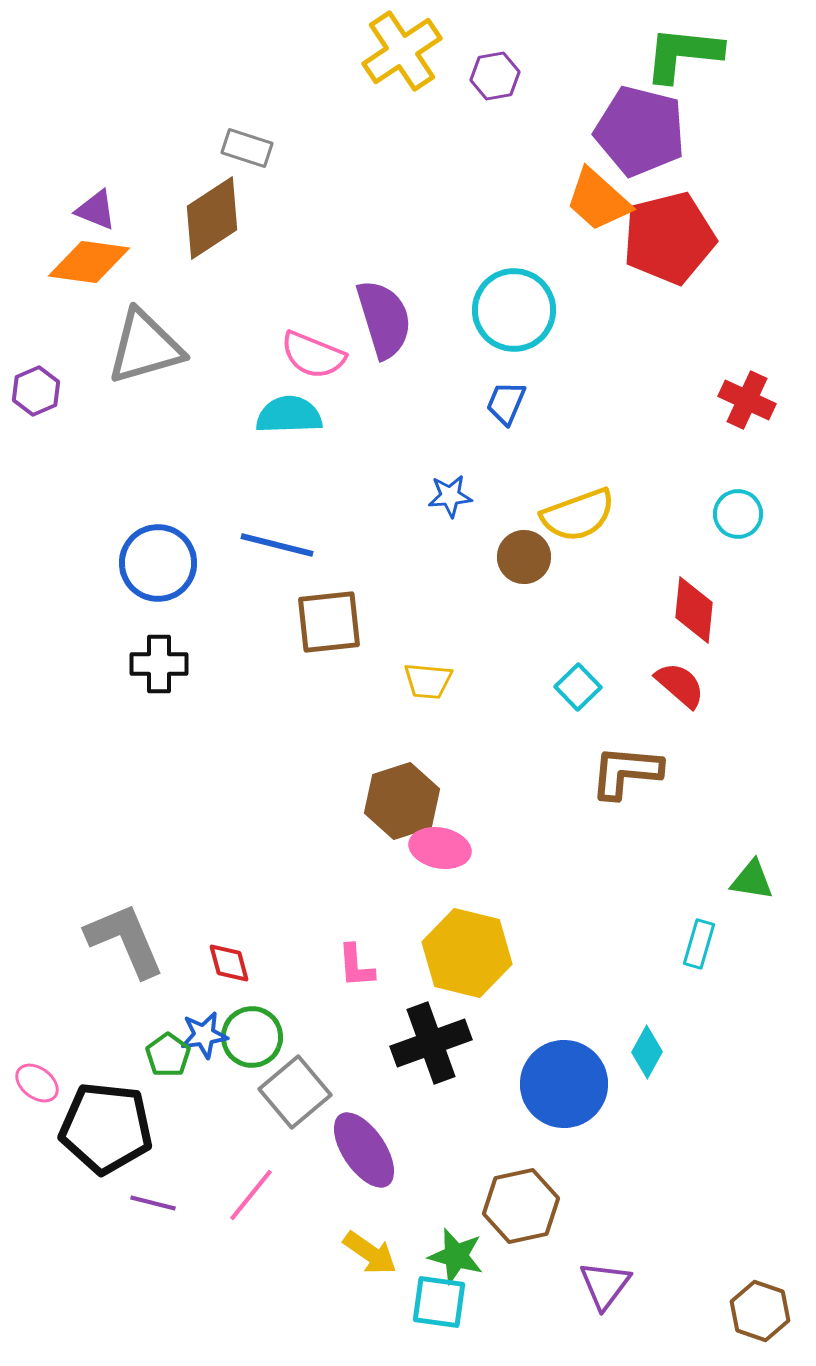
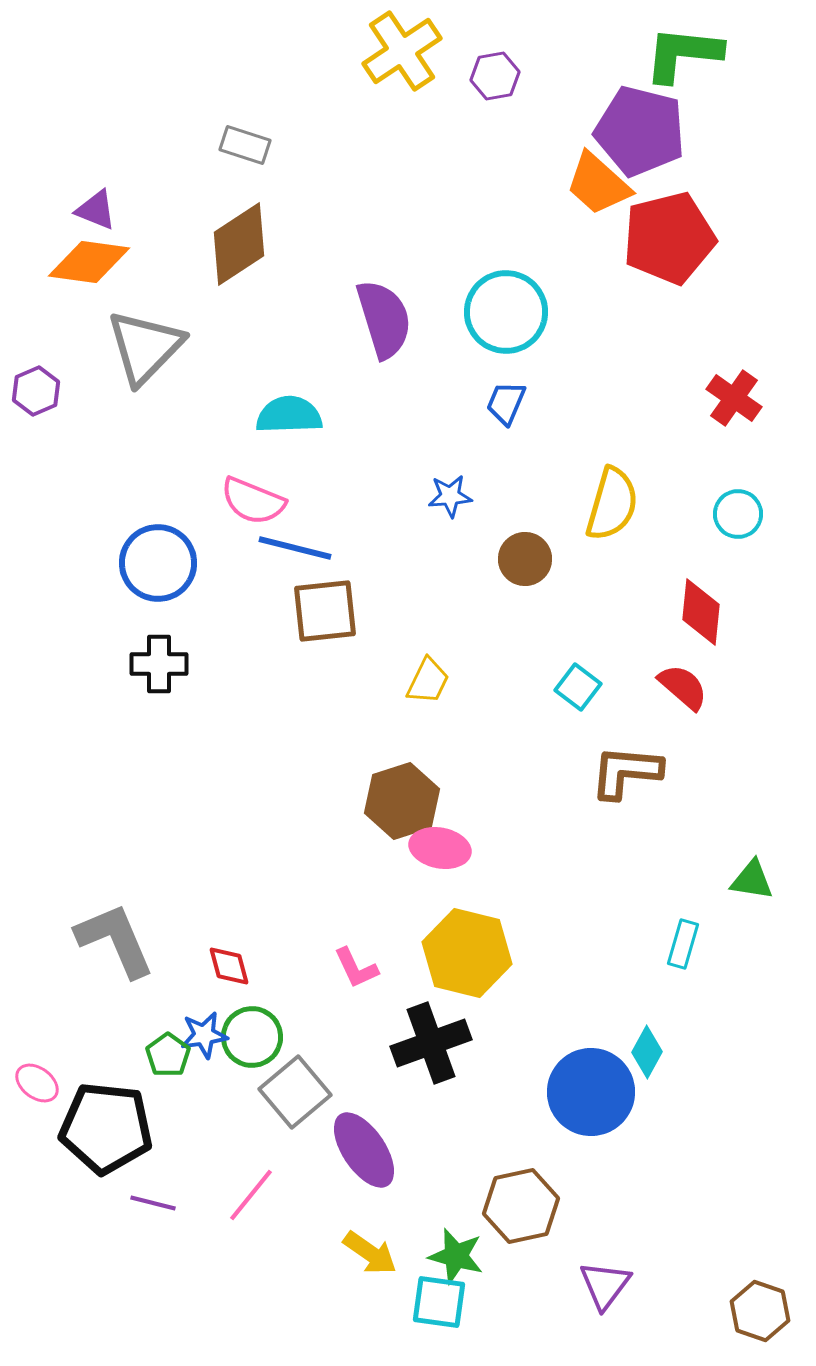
gray rectangle at (247, 148): moved 2 px left, 3 px up
orange trapezoid at (598, 200): moved 16 px up
brown diamond at (212, 218): moved 27 px right, 26 px down
cyan circle at (514, 310): moved 8 px left, 2 px down
gray triangle at (145, 347): rotated 30 degrees counterclockwise
pink semicircle at (313, 355): moved 60 px left, 146 px down
red cross at (747, 400): moved 13 px left, 2 px up; rotated 10 degrees clockwise
yellow semicircle at (578, 515): moved 34 px right, 11 px up; rotated 54 degrees counterclockwise
blue line at (277, 545): moved 18 px right, 3 px down
brown circle at (524, 557): moved 1 px right, 2 px down
red diamond at (694, 610): moved 7 px right, 2 px down
brown square at (329, 622): moved 4 px left, 11 px up
yellow trapezoid at (428, 681): rotated 69 degrees counterclockwise
red semicircle at (680, 685): moved 3 px right, 2 px down
cyan square at (578, 687): rotated 9 degrees counterclockwise
gray L-shape at (125, 940): moved 10 px left
cyan rectangle at (699, 944): moved 16 px left
red diamond at (229, 963): moved 3 px down
pink L-shape at (356, 966): moved 2 px down; rotated 21 degrees counterclockwise
blue circle at (564, 1084): moved 27 px right, 8 px down
